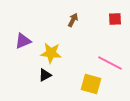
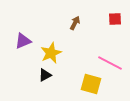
brown arrow: moved 2 px right, 3 px down
yellow star: rotated 30 degrees counterclockwise
